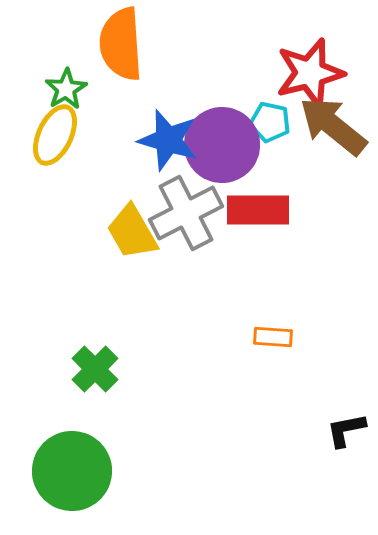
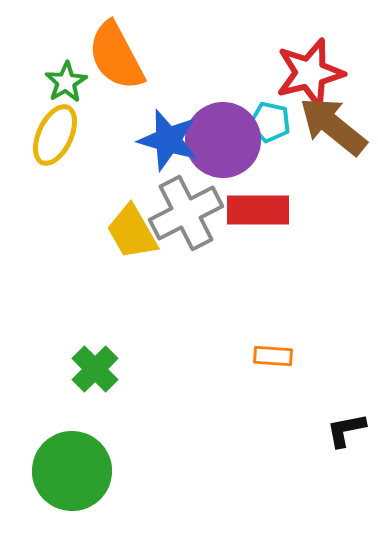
orange semicircle: moved 5 px left, 12 px down; rotated 24 degrees counterclockwise
green star: moved 7 px up
purple circle: moved 1 px right, 5 px up
orange rectangle: moved 19 px down
